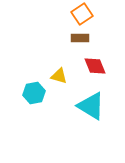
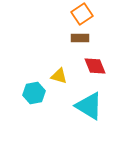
cyan triangle: moved 2 px left
